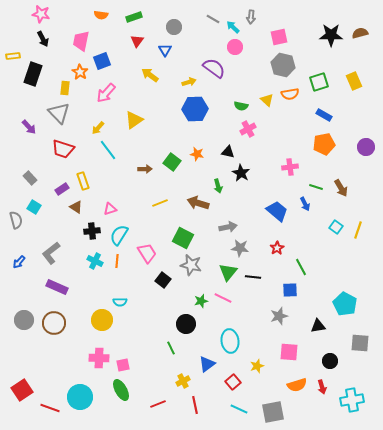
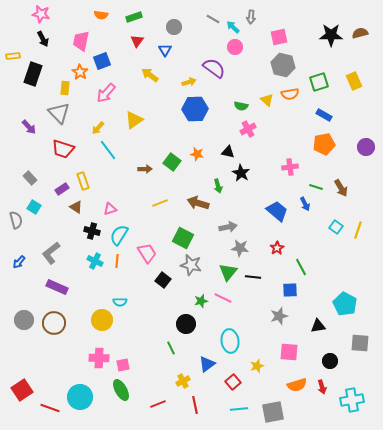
black cross at (92, 231): rotated 21 degrees clockwise
cyan line at (239, 409): rotated 30 degrees counterclockwise
